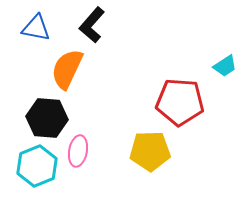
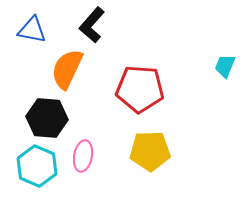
blue triangle: moved 4 px left, 2 px down
cyan trapezoid: rotated 145 degrees clockwise
red pentagon: moved 40 px left, 13 px up
pink ellipse: moved 5 px right, 5 px down
cyan hexagon: rotated 15 degrees counterclockwise
